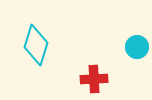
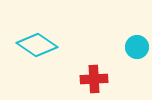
cyan diamond: moved 1 px right; rotated 72 degrees counterclockwise
